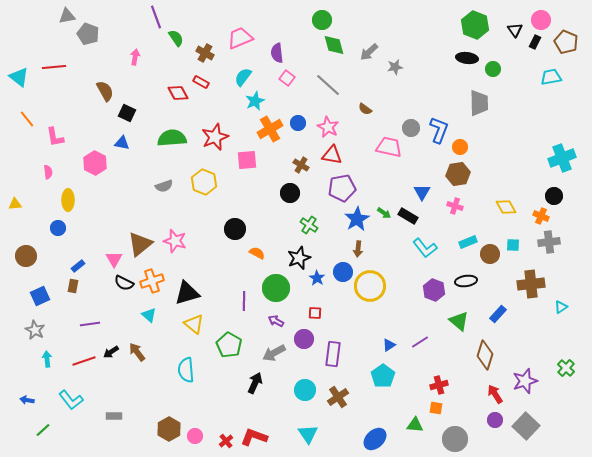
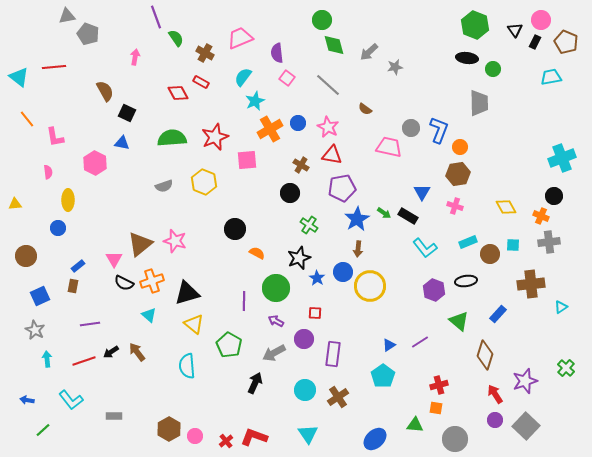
cyan semicircle at (186, 370): moved 1 px right, 4 px up
